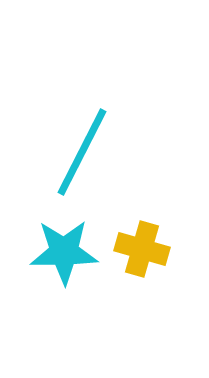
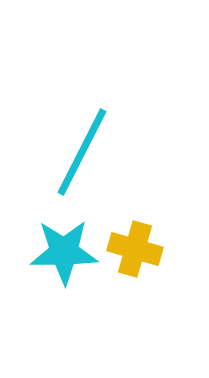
yellow cross: moved 7 px left
